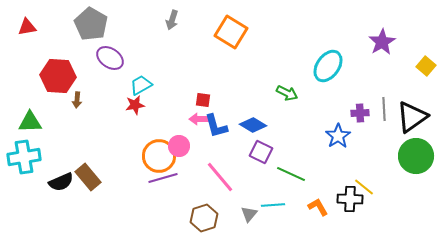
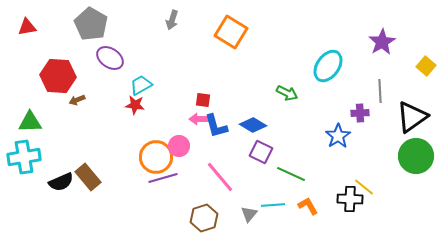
brown arrow: rotated 63 degrees clockwise
red star: rotated 18 degrees clockwise
gray line: moved 4 px left, 18 px up
orange circle: moved 3 px left, 1 px down
orange L-shape: moved 10 px left, 1 px up
